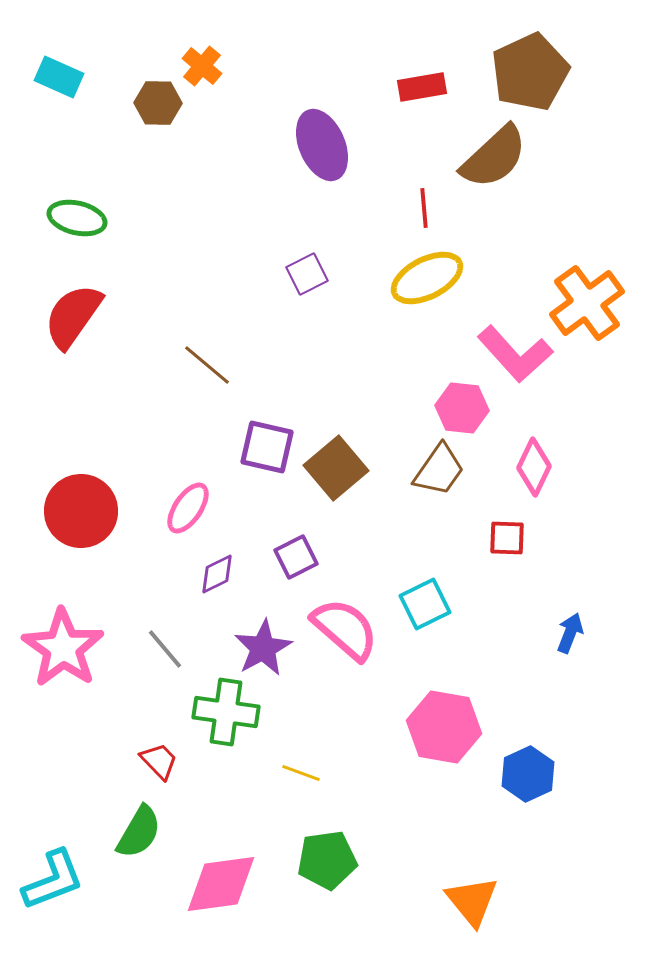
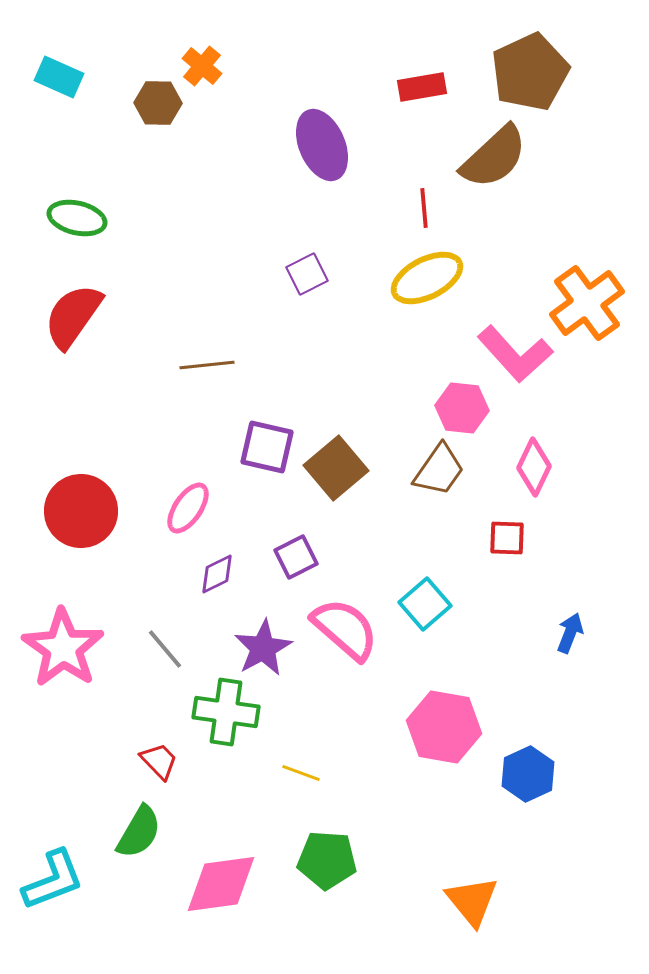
brown line at (207, 365): rotated 46 degrees counterclockwise
cyan square at (425, 604): rotated 15 degrees counterclockwise
green pentagon at (327, 860): rotated 12 degrees clockwise
